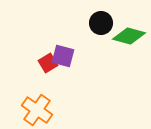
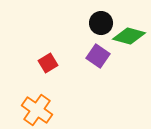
purple square: moved 35 px right; rotated 20 degrees clockwise
